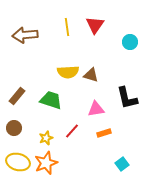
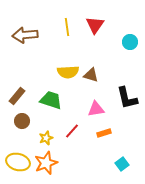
brown circle: moved 8 px right, 7 px up
